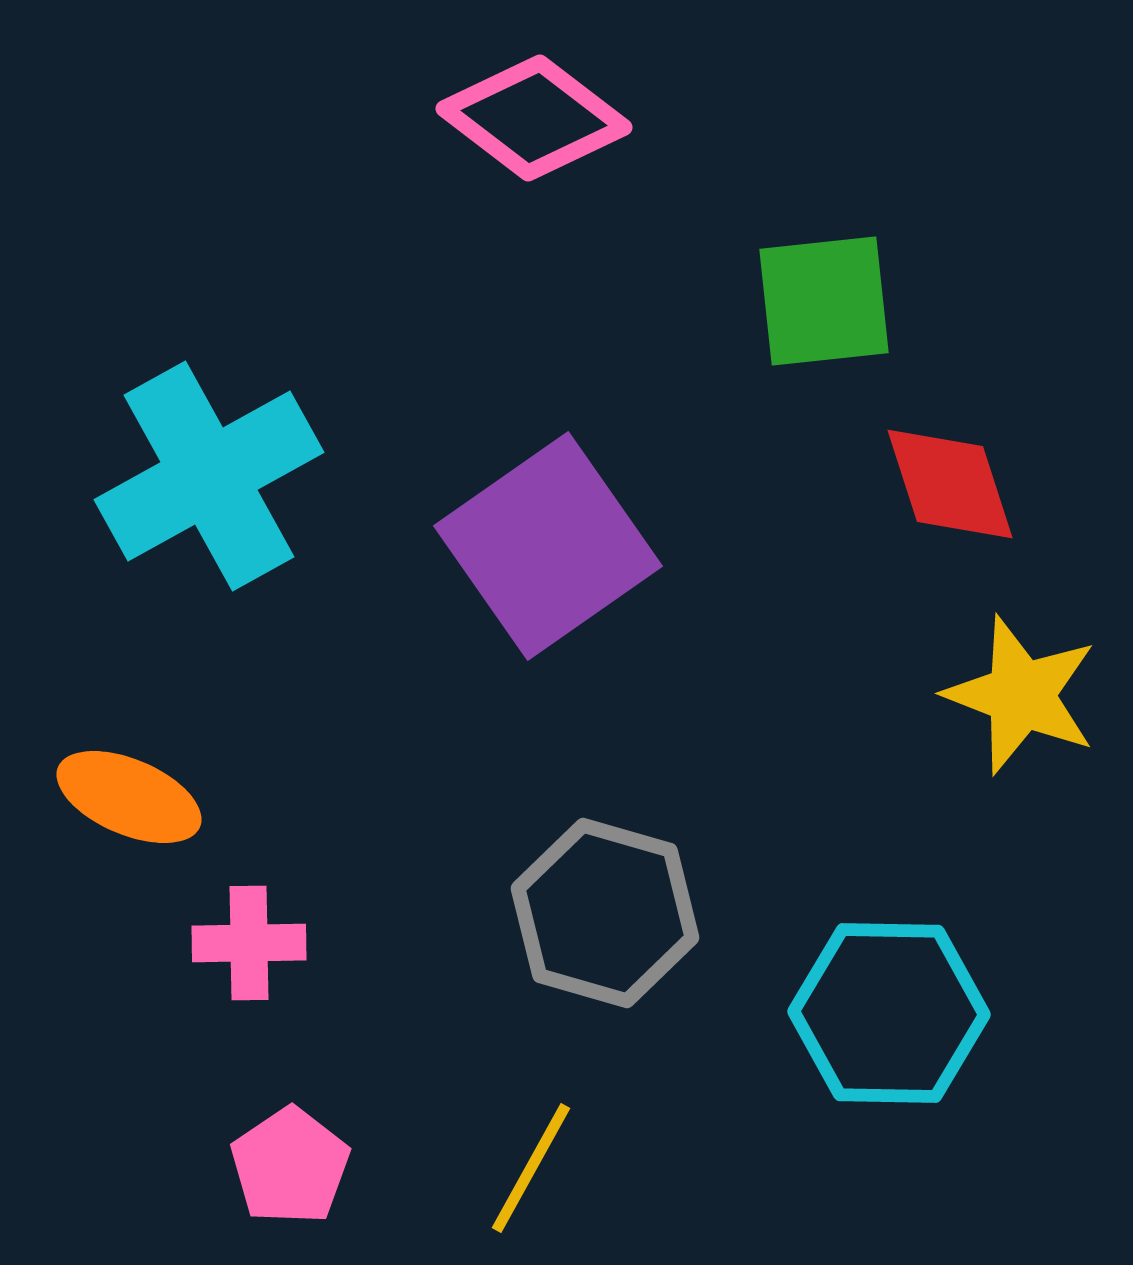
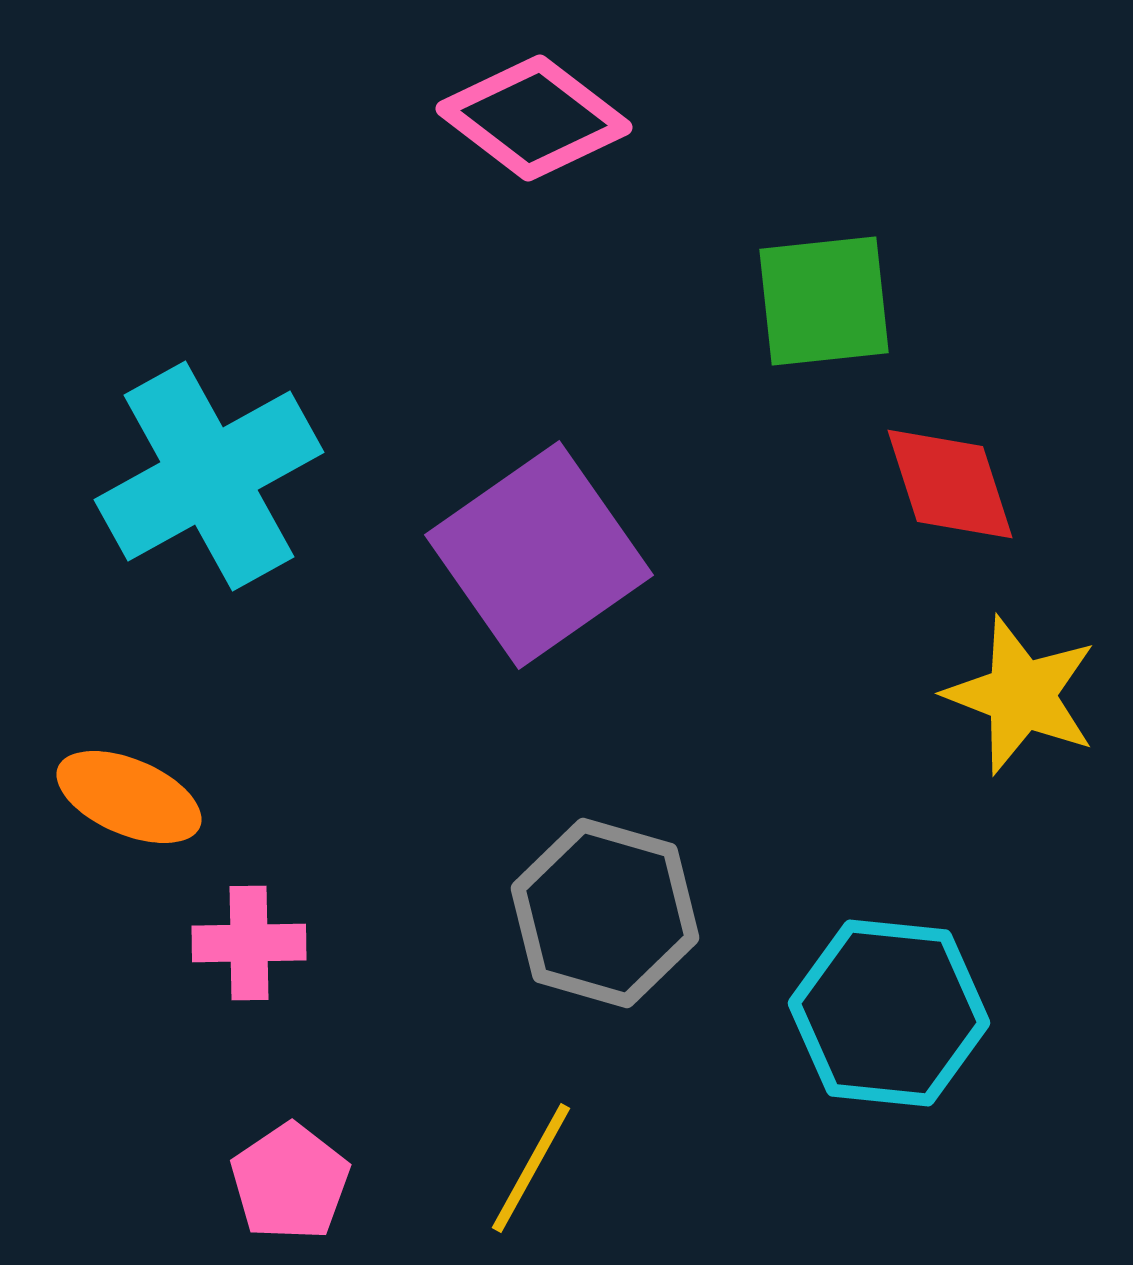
purple square: moved 9 px left, 9 px down
cyan hexagon: rotated 5 degrees clockwise
pink pentagon: moved 16 px down
